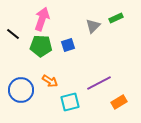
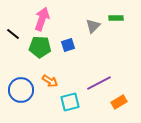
green rectangle: rotated 24 degrees clockwise
green pentagon: moved 1 px left, 1 px down
